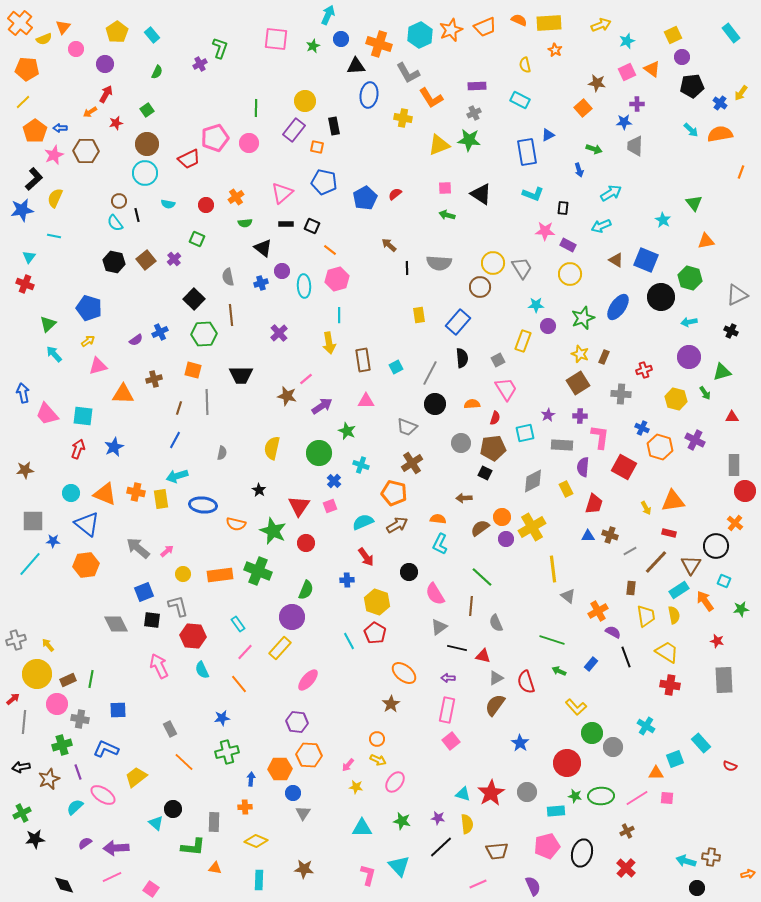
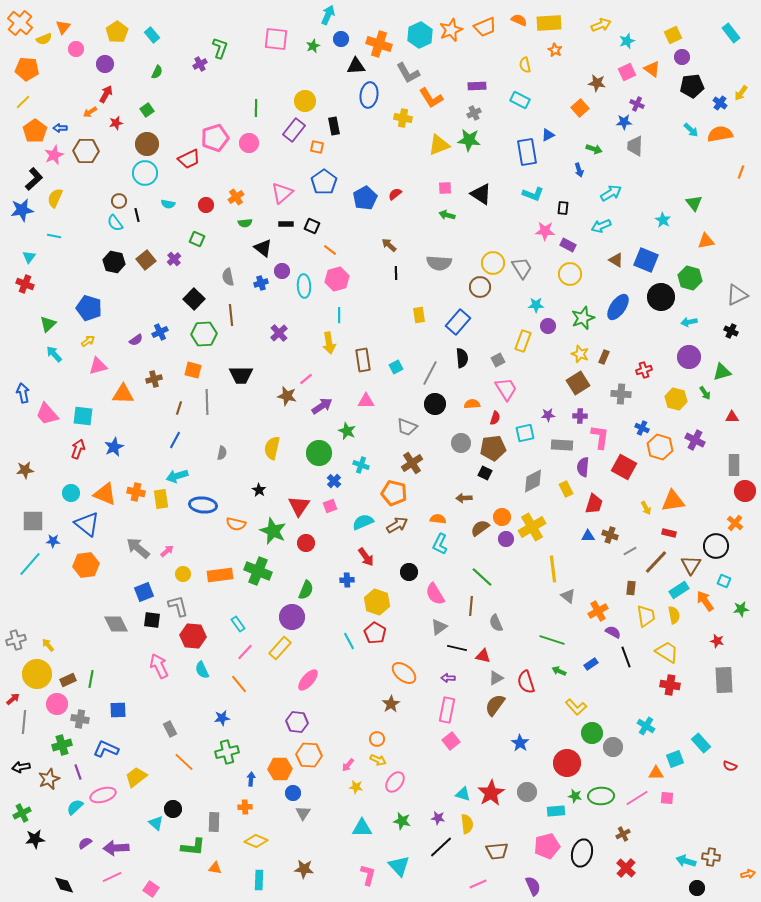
purple cross at (637, 104): rotated 24 degrees clockwise
orange square at (583, 108): moved 3 px left
blue pentagon at (324, 182): rotated 25 degrees clockwise
black line at (407, 268): moved 11 px left, 5 px down
purple star at (548, 415): rotated 24 degrees clockwise
blue rectangle at (591, 664): rotated 16 degrees clockwise
pink ellipse at (103, 795): rotated 50 degrees counterclockwise
brown cross at (627, 831): moved 4 px left, 3 px down
